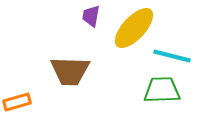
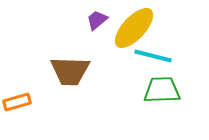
purple trapezoid: moved 6 px right, 4 px down; rotated 40 degrees clockwise
cyan line: moved 19 px left
